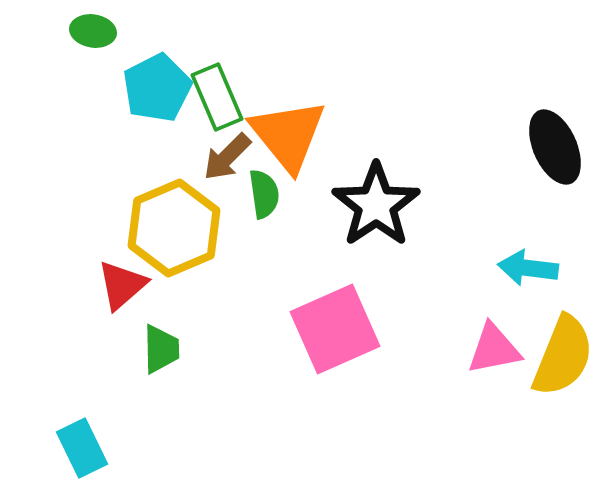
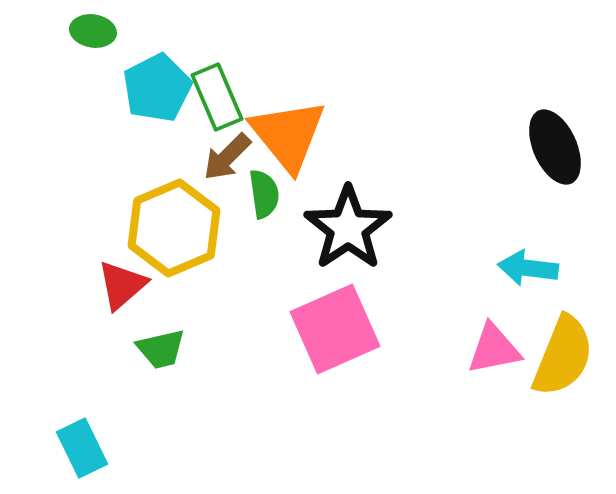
black star: moved 28 px left, 23 px down
green trapezoid: rotated 78 degrees clockwise
